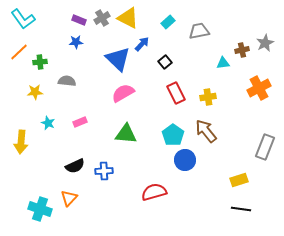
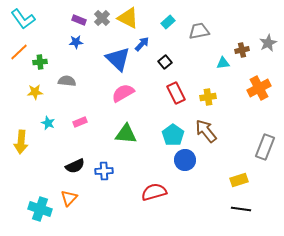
gray cross: rotated 14 degrees counterclockwise
gray star: moved 3 px right
